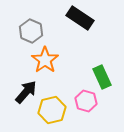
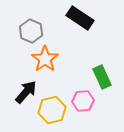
orange star: moved 1 px up
pink hexagon: moved 3 px left; rotated 20 degrees counterclockwise
